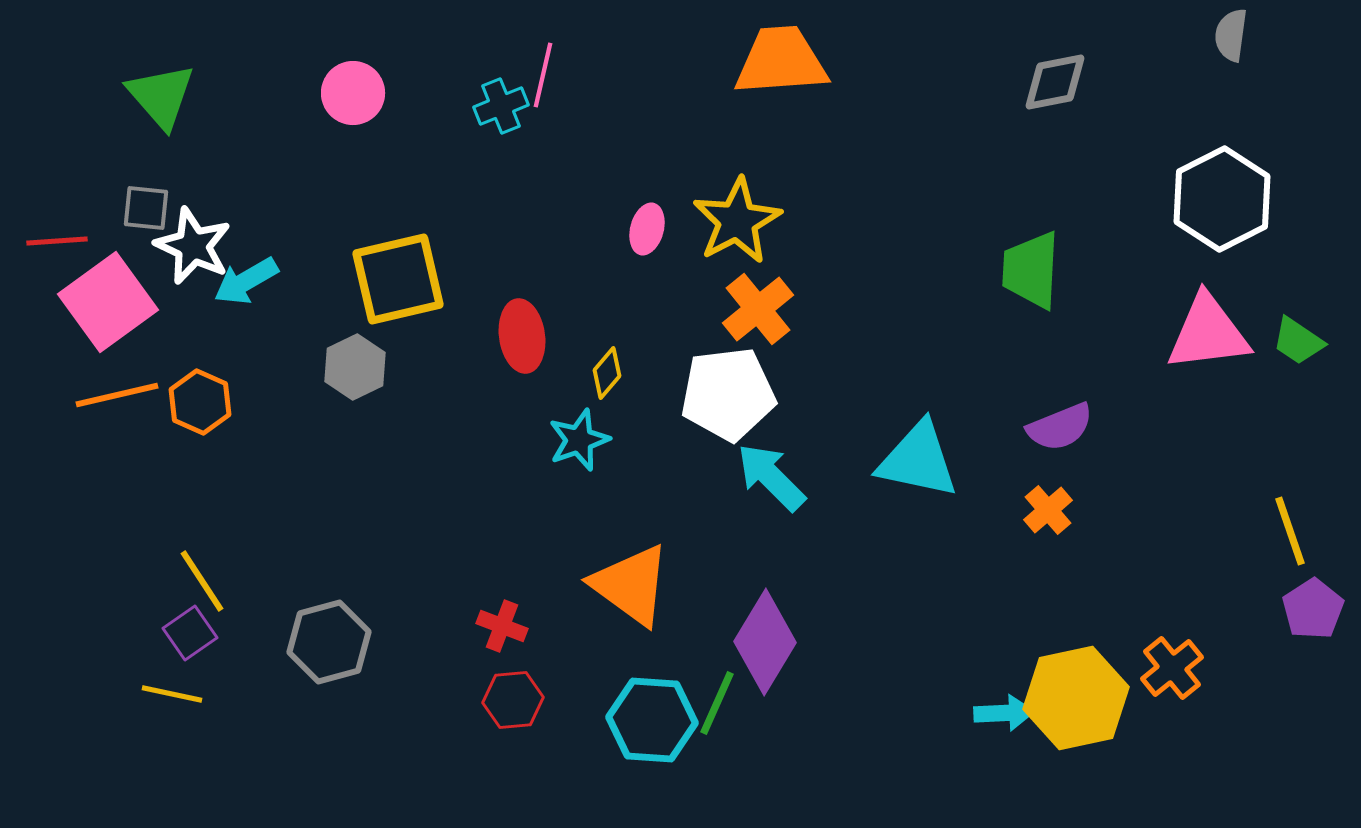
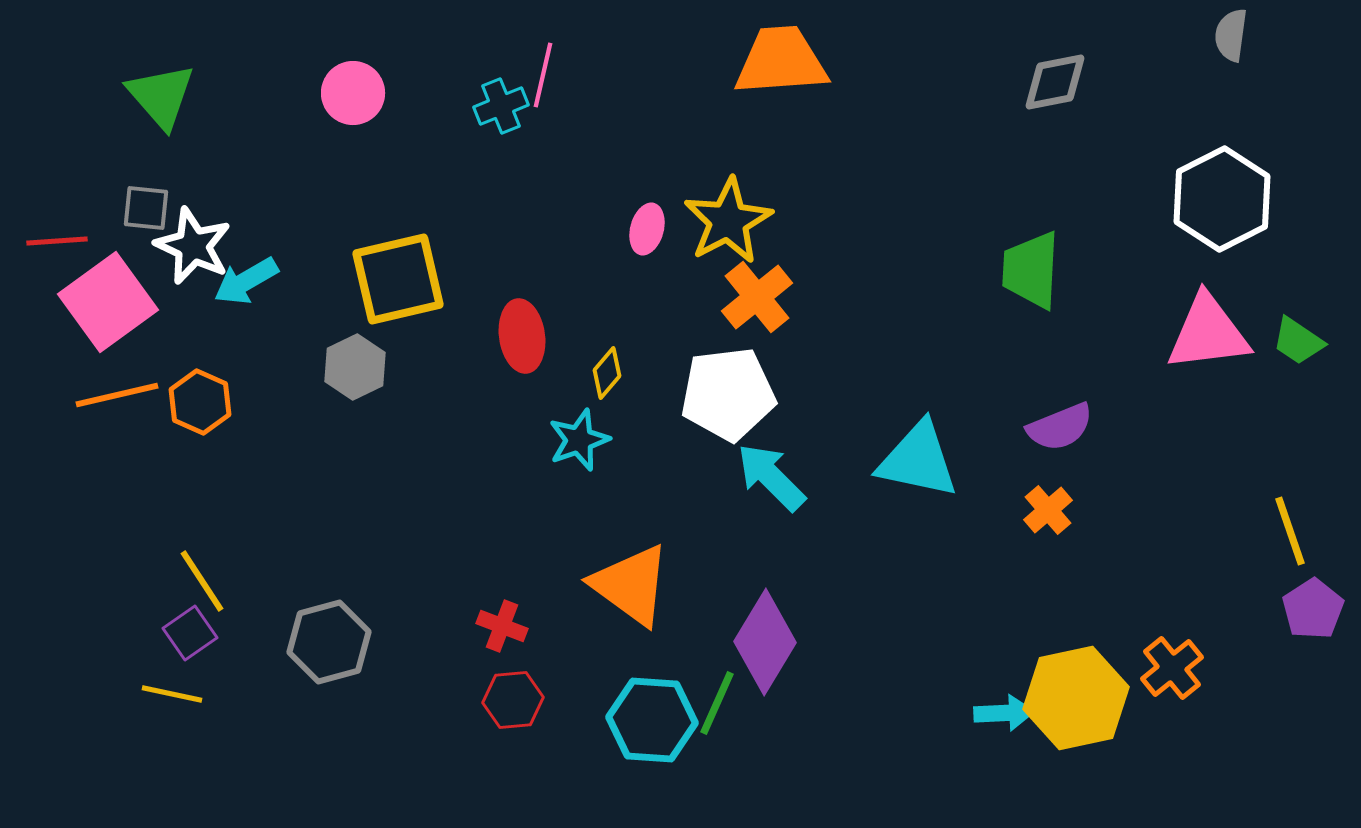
yellow star at (737, 221): moved 9 px left
orange cross at (758, 309): moved 1 px left, 12 px up
